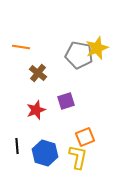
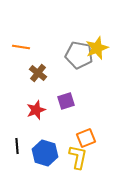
orange square: moved 1 px right, 1 px down
